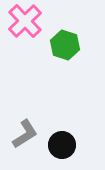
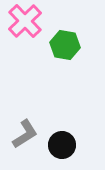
green hexagon: rotated 8 degrees counterclockwise
